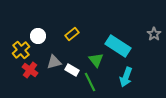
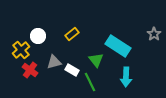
cyan arrow: rotated 18 degrees counterclockwise
